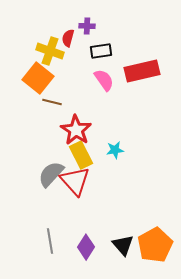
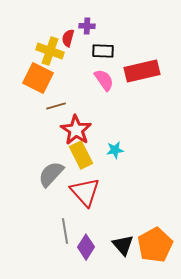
black rectangle: moved 2 px right; rotated 10 degrees clockwise
orange square: rotated 12 degrees counterclockwise
brown line: moved 4 px right, 4 px down; rotated 30 degrees counterclockwise
red triangle: moved 10 px right, 11 px down
gray line: moved 15 px right, 10 px up
